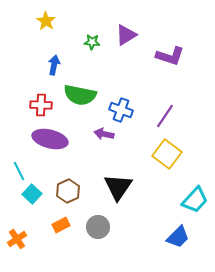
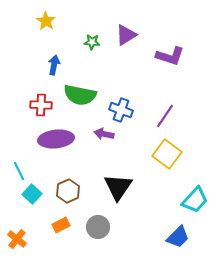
purple ellipse: moved 6 px right; rotated 20 degrees counterclockwise
orange cross: rotated 18 degrees counterclockwise
